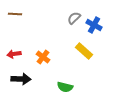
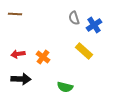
gray semicircle: rotated 64 degrees counterclockwise
blue cross: rotated 28 degrees clockwise
red arrow: moved 4 px right
